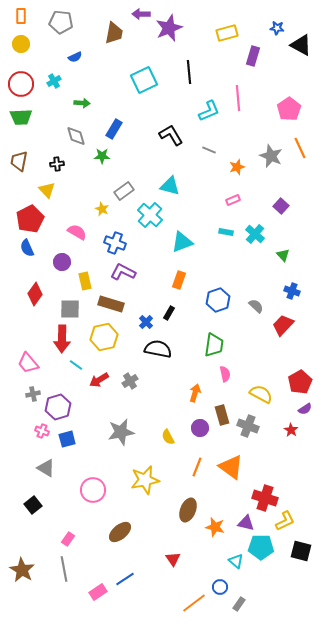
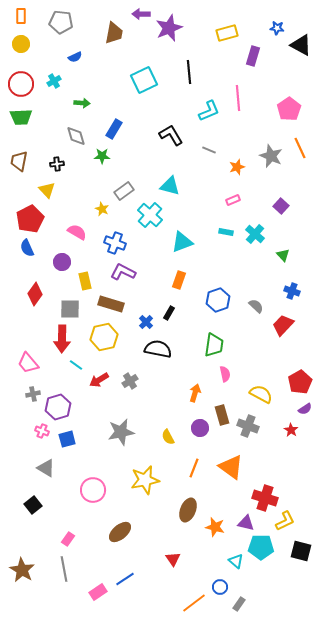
orange line at (197, 467): moved 3 px left, 1 px down
